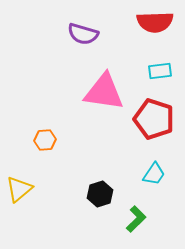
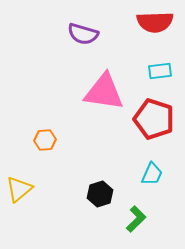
cyan trapezoid: moved 2 px left; rotated 10 degrees counterclockwise
